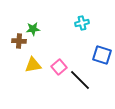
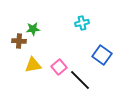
blue square: rotated 18 degrees clockwise
